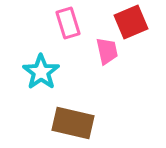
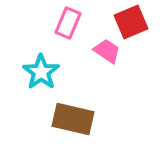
pink rectangle: rotated 40 degrees clockwise
pink trapezoid: rotated 44 degrees counterclockwise
brown rectangle: moved 4 px up
